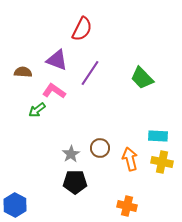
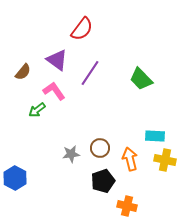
red semicircle: rotated 10 degrees clockwise
purple triangle: rotated 15 degrees clockwise
brown semicircle: rotated 126 degrees clockwise
green trapezoid: moved 1 px left, 1 px down
pink L-shape: rotated 20 degrees clockwise
cyan rectangle: moved 3 px left
gray star: rotated 24 degrees clockwise
yellow cross: moved 3 px right, 2 px up
black pentagon: moved 28 px right, 1 px up; rotated 20 degrees counterclockwise
blue hexagon: moved 27 px up
